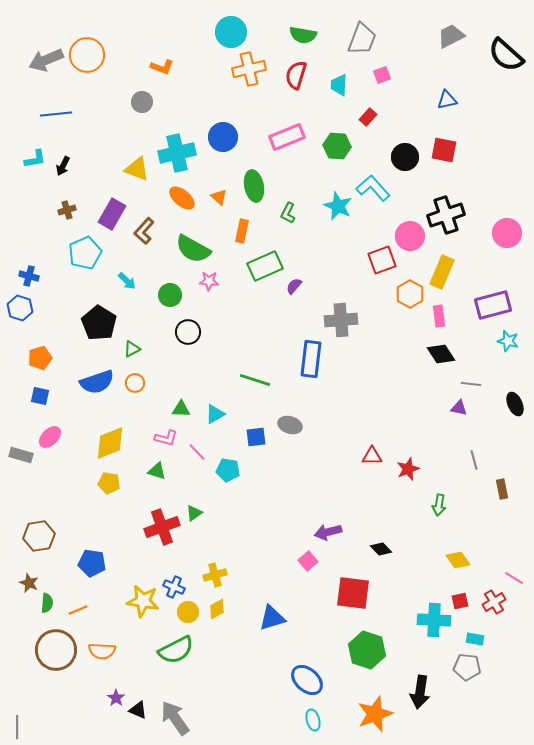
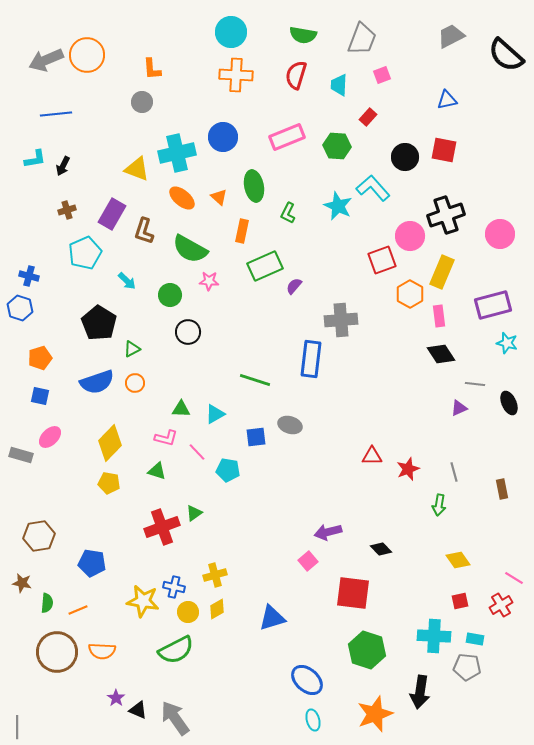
orange L-shape at (162, 67): moved 10 px left, 2 px down; rotated 65 degrees clockwise
orange cross at (249, 69): moved 13 px left, 6 px down; rotated 16 degrees clockwise
brown L-shape at (144, 231): rotated 24 degrees counterclockwise
pink circle at (507, 233): moved 7 px left, 1 px down
green semicircle at (193, 249): moved 3 px left
cyan star at (508, 341): moved 1 px left, 2 px down
gray line at (471, 384): moved 4 px right
black ellipse at (515, 404): moved 6 px left, 1 px up
purple triangle at (459, 408): rotated 36 degrees counterclockwise
yellow diamond at (110, 443): rotated 24 degrees counterclockwise
gray line at (474, 460): moved 20 px left, 12 px down
brown star at (29, 583): moved 7 px left; rotated 12 degrees counterclockwise
blue cross at (174, 587): rotated 10 degrees counterclockwise
red cross at (494, 602): moved 7 px right, 3 px down
cyan cross at (434, 620): moved 16 px down
brown circle at (56, 650): moved 1 px right, 2 px down
